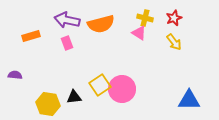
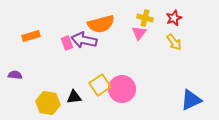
purple arrow: moved 17 px right, 20 px down
pink triangle: rotated 35 degrees clockwise
blue triangle: moved 2 px right; rotated 25 degrees counterclockwise
yellow hexagon: moved 1 px up
